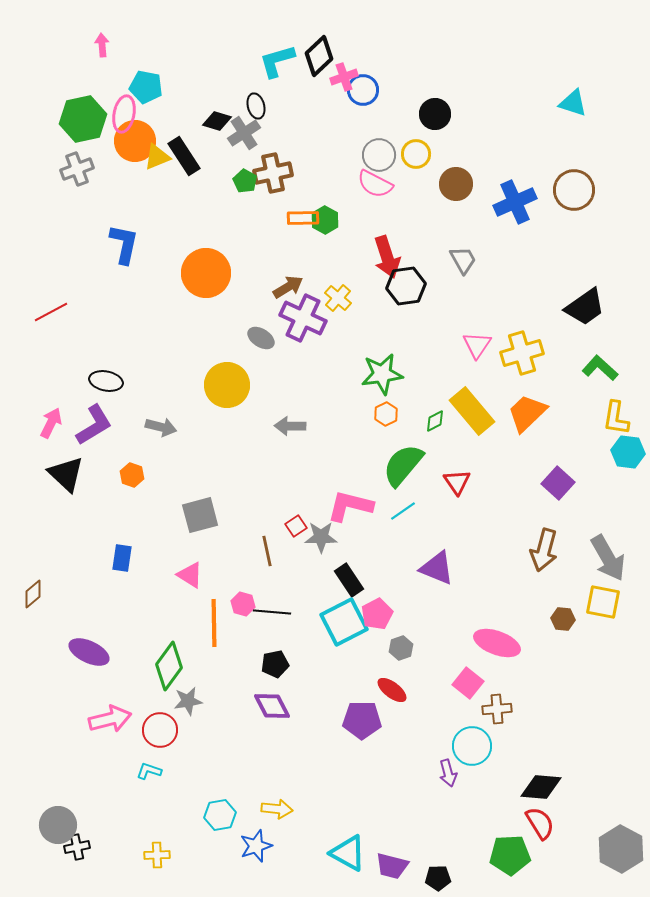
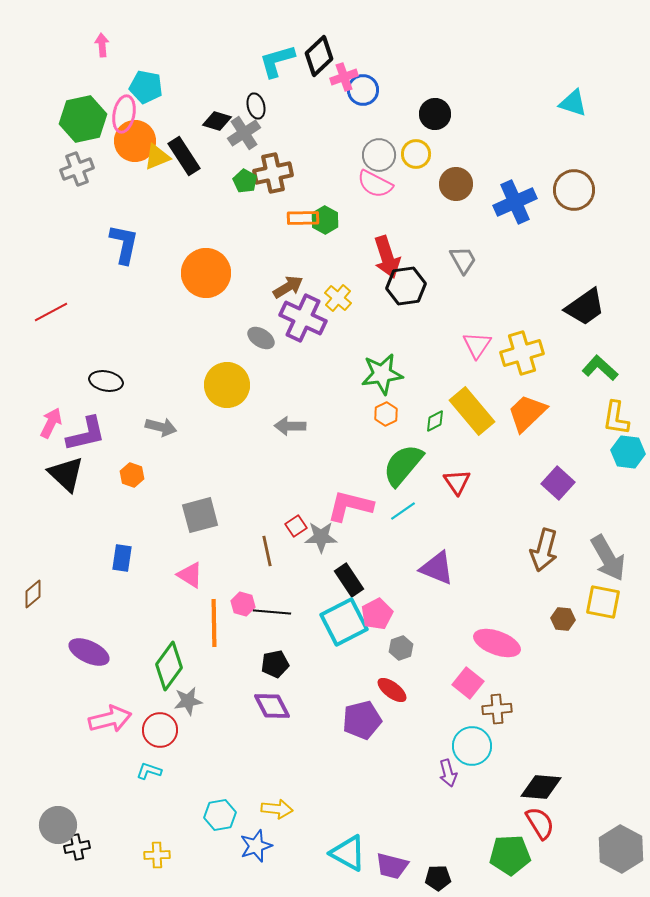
purple L-shape at (94, 425): moved 8 px left, 9 px down; rotated 18 degrees clockwise
purple pentagon at (362, 720): rotated 15 degrees counterclockwise
